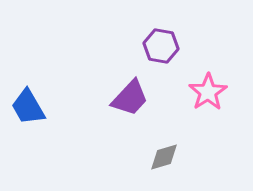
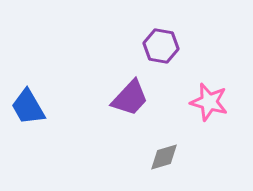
pink star: moved 1 px right, 10 px down; rotated 24 degrees counterclockwise
